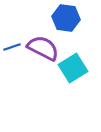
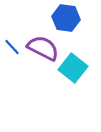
blue line: rotated 66 degrees clockwise
cyan square: rotated 20 degrees counterclockwise
